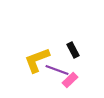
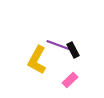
yellow L-shape: rotated 40 degrees counterclockwise
purple line: moved 1 px right, 25 px up
